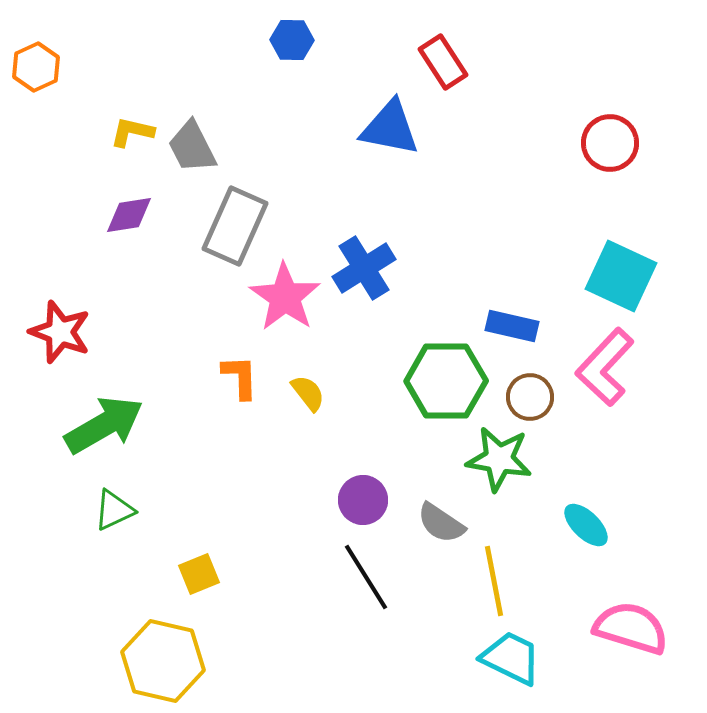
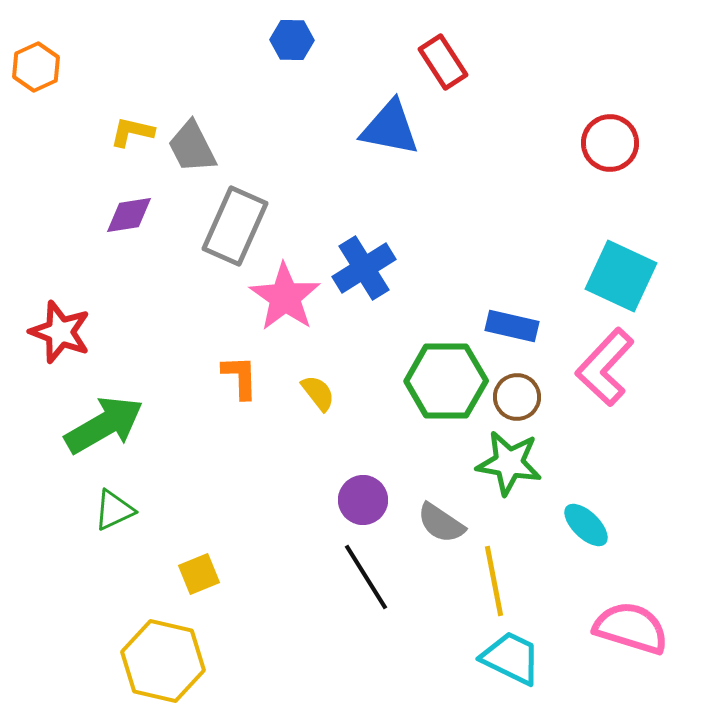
yellow semicircle: moved 10 px right
brown circle: moved 13 px left
green star: moved 10 px right, 4 px down
